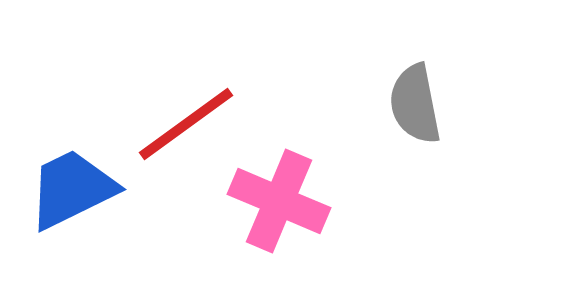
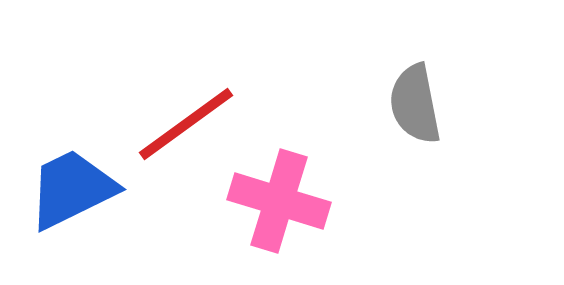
pink cross: rotated 6 degrees counterclockwise
